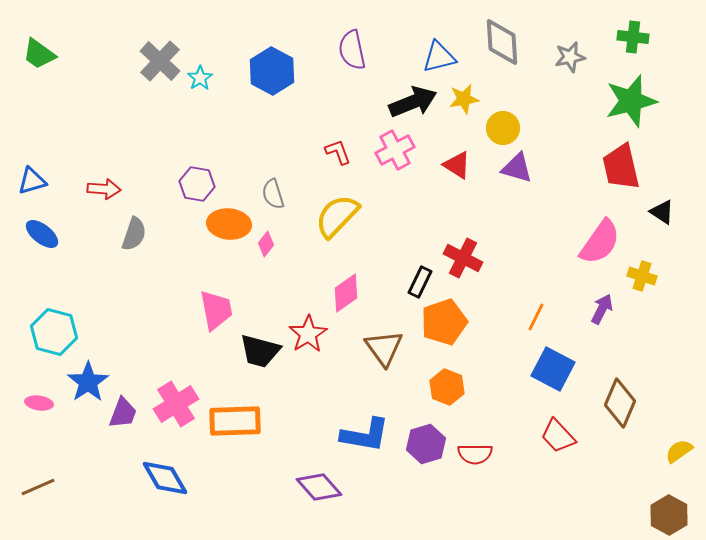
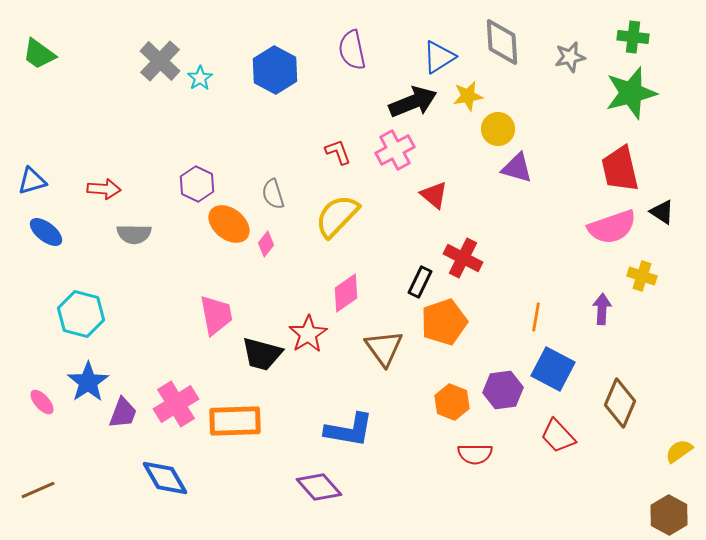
blue triangle at (439, 57): rotated 18 degrees counterclockwise
blue hexagon at (272, 71): moved 3 px right, 1 px up
yellow star at (464, 99): moved 4 px right, 3 px up
green star at (631, 101): moved 8 px up
yellow circle at (503, 128): moved 5 px left, 1 px down
red triangle at (457, 165): moved 23 px left, 30 px down; rotated 8 degrees clockwise
red trapezoid at (621, 167): moved 1 px left, 2 px down
purple hexagon at (197, 184): rotated 16 degrees clockwise
orange ellipse at (229, 224): rotated 33 degrees clockwise
blue ellipse at (42, 234): moved 4 px right, 2 px up
gray semicircle at (134, 234): rotated 72 degrees clockwise
pink semicircle at (600, 242): moved 12 px right, 15 px up; rotated 36 degrees clockwise
purple arrow at (602, 309): rotated 24 degrees counterclockwise
pink trapezoid at (216, 310): moved 5 px down
orange line at (536, 317): rotated 16 degrees counterclockwise
cyan hexagon at (54, 332): moved 27 px right, 18 px up
black trapezoid at (260, 351): moved 2 px right, 3 px down
orange hexagon at (447, 387): moved 5 px right, 15 px down
pink ellipse at (39, 403): moved 3 px right, 1 px up; rotated 40 degrees clockwise
blue L-shape at (365, 435): moved 16 px left, 5 px up
purple hexagon at (426, 444): moved 77 px right, 54 px up; rotated 9 degrees clockwise
brown line at (38, 487): moved 3 px down
